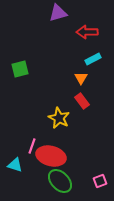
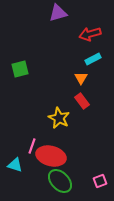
red arrow: moved 3 px right, 2 px down; rotated 15 degrees counterclockwise
